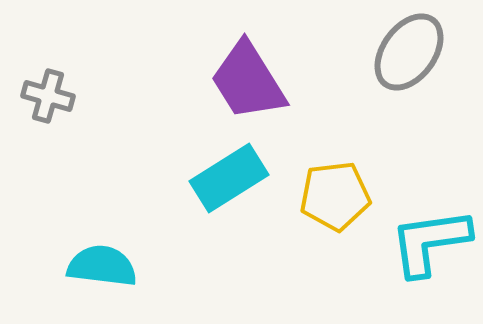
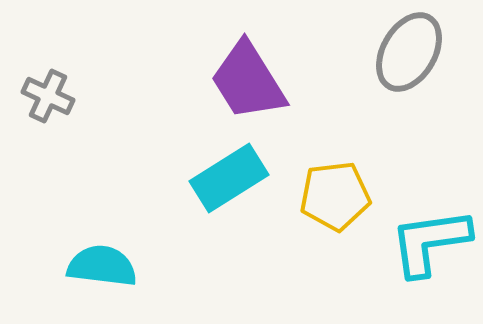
gray ellipse: rotated 6 degrees counterclockwise
gray cross: rotated 9 degrees clockwise
